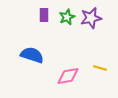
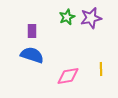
purple rectangle: moved 12 px left, 16 px down
yellow line: moved 1 px right, 1 px down; rotated 72 degrees clockwise
